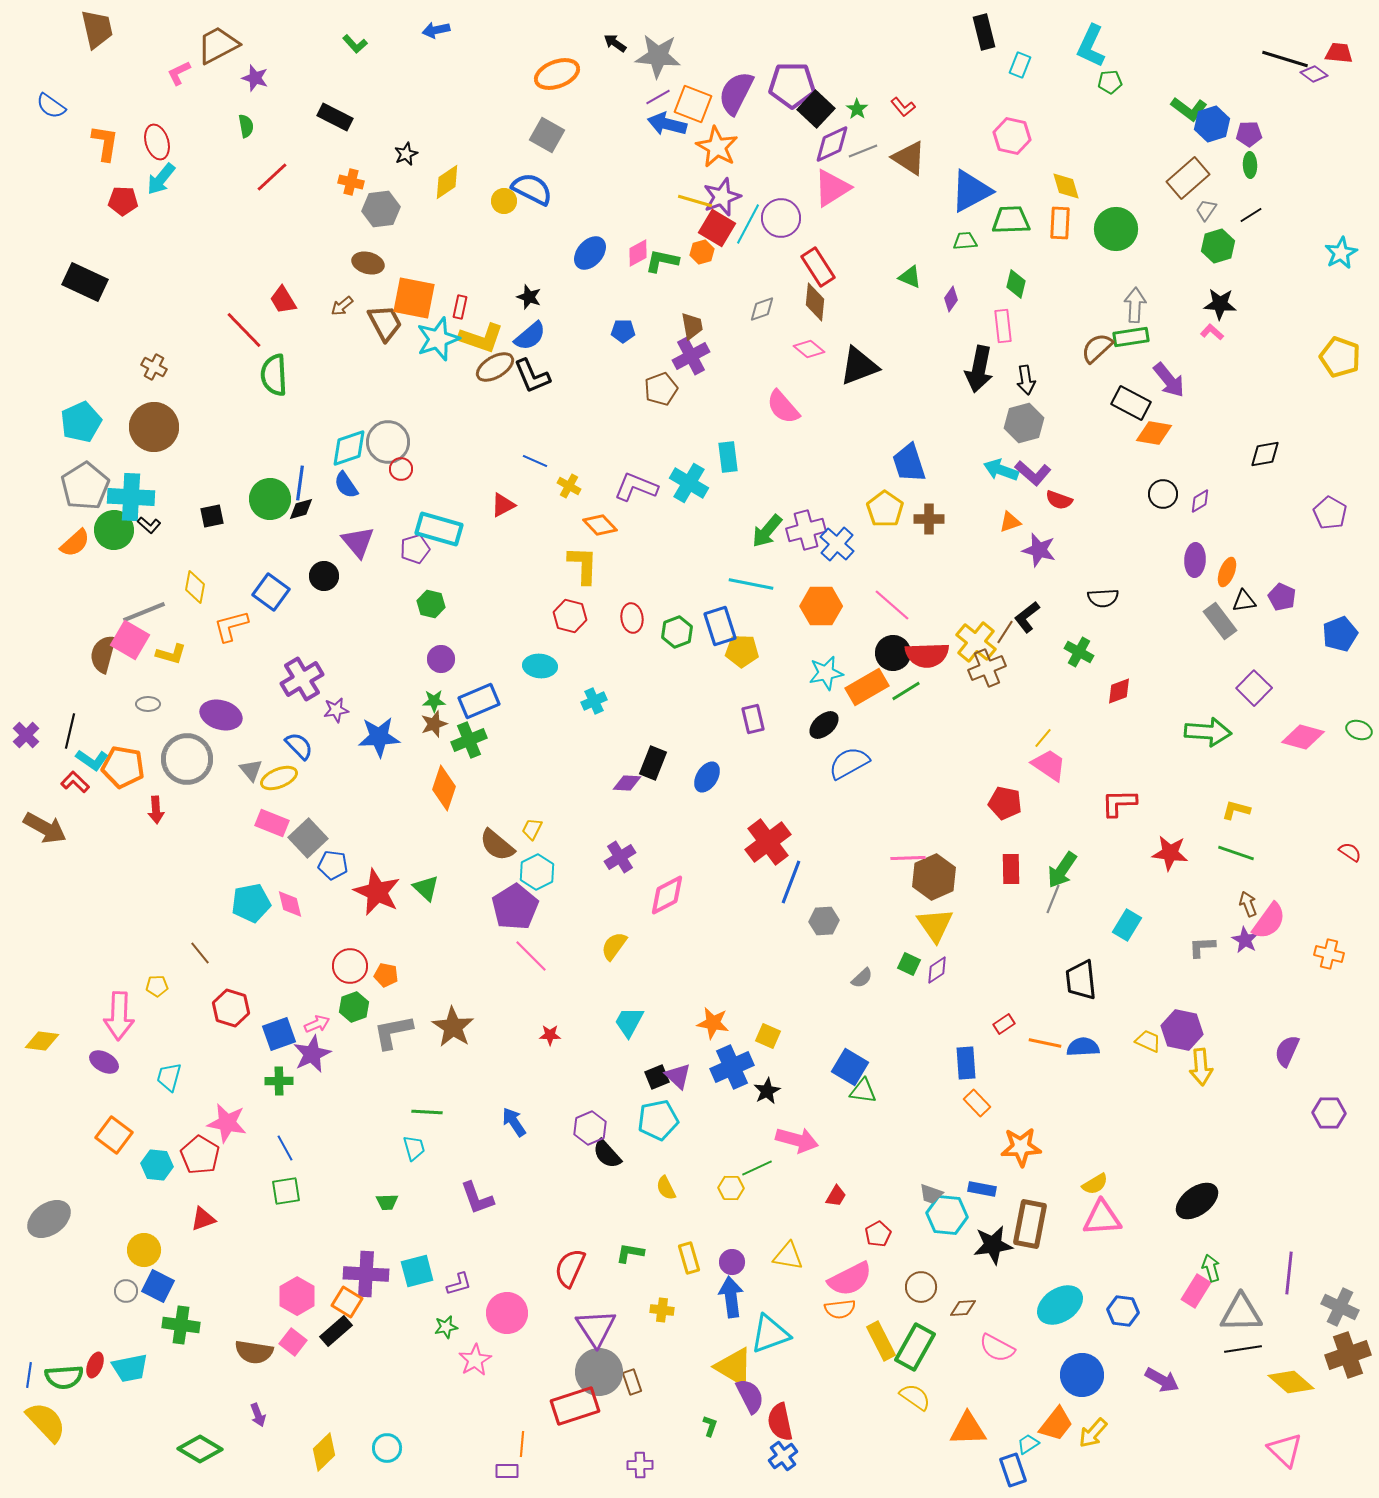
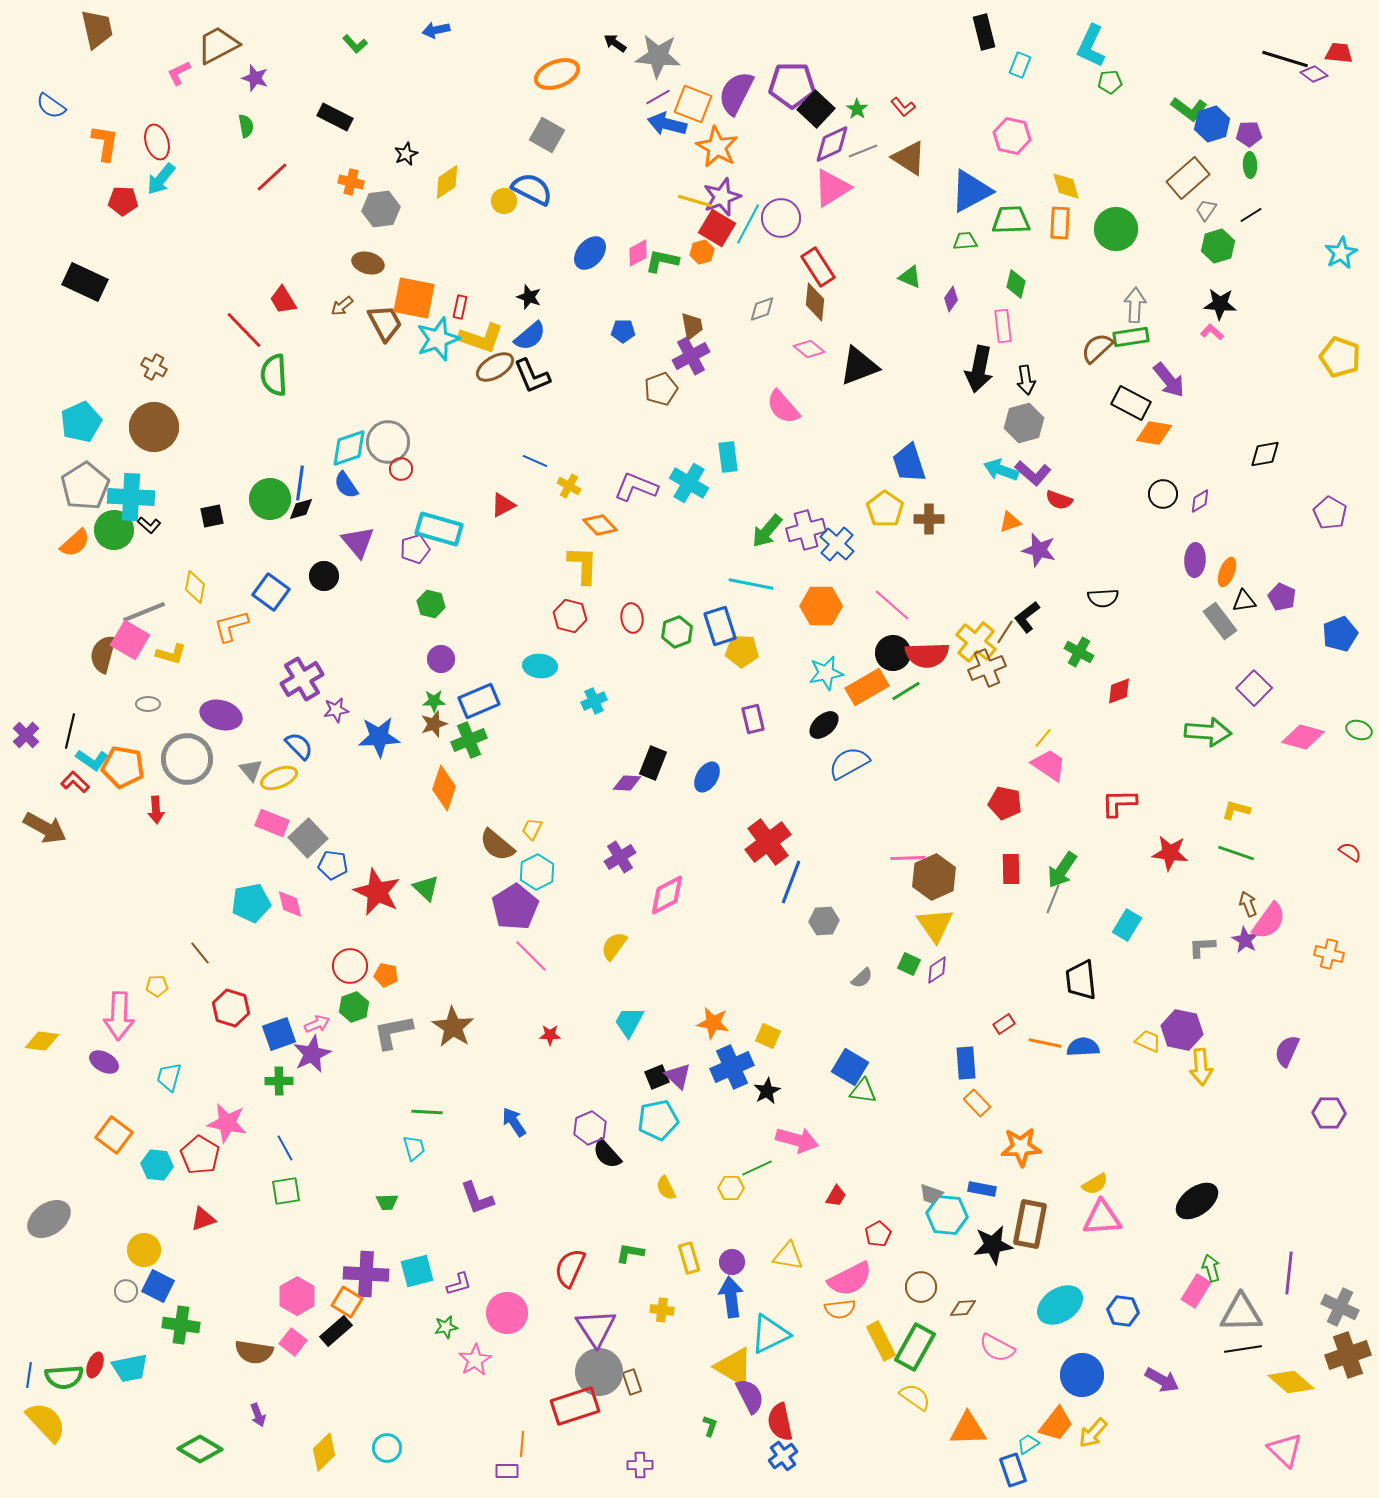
cyan triangle at (770, 1334): rotated 6 degrees counterclockwise
